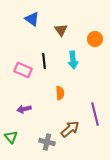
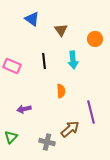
pink rectangle: moved 11 px left, 4 px up
orange semicircle: moved 1 px right, 2 px up
purple line: moved 4 px left, 2 px up
green triangle: rotated 24 degrees clockwise
